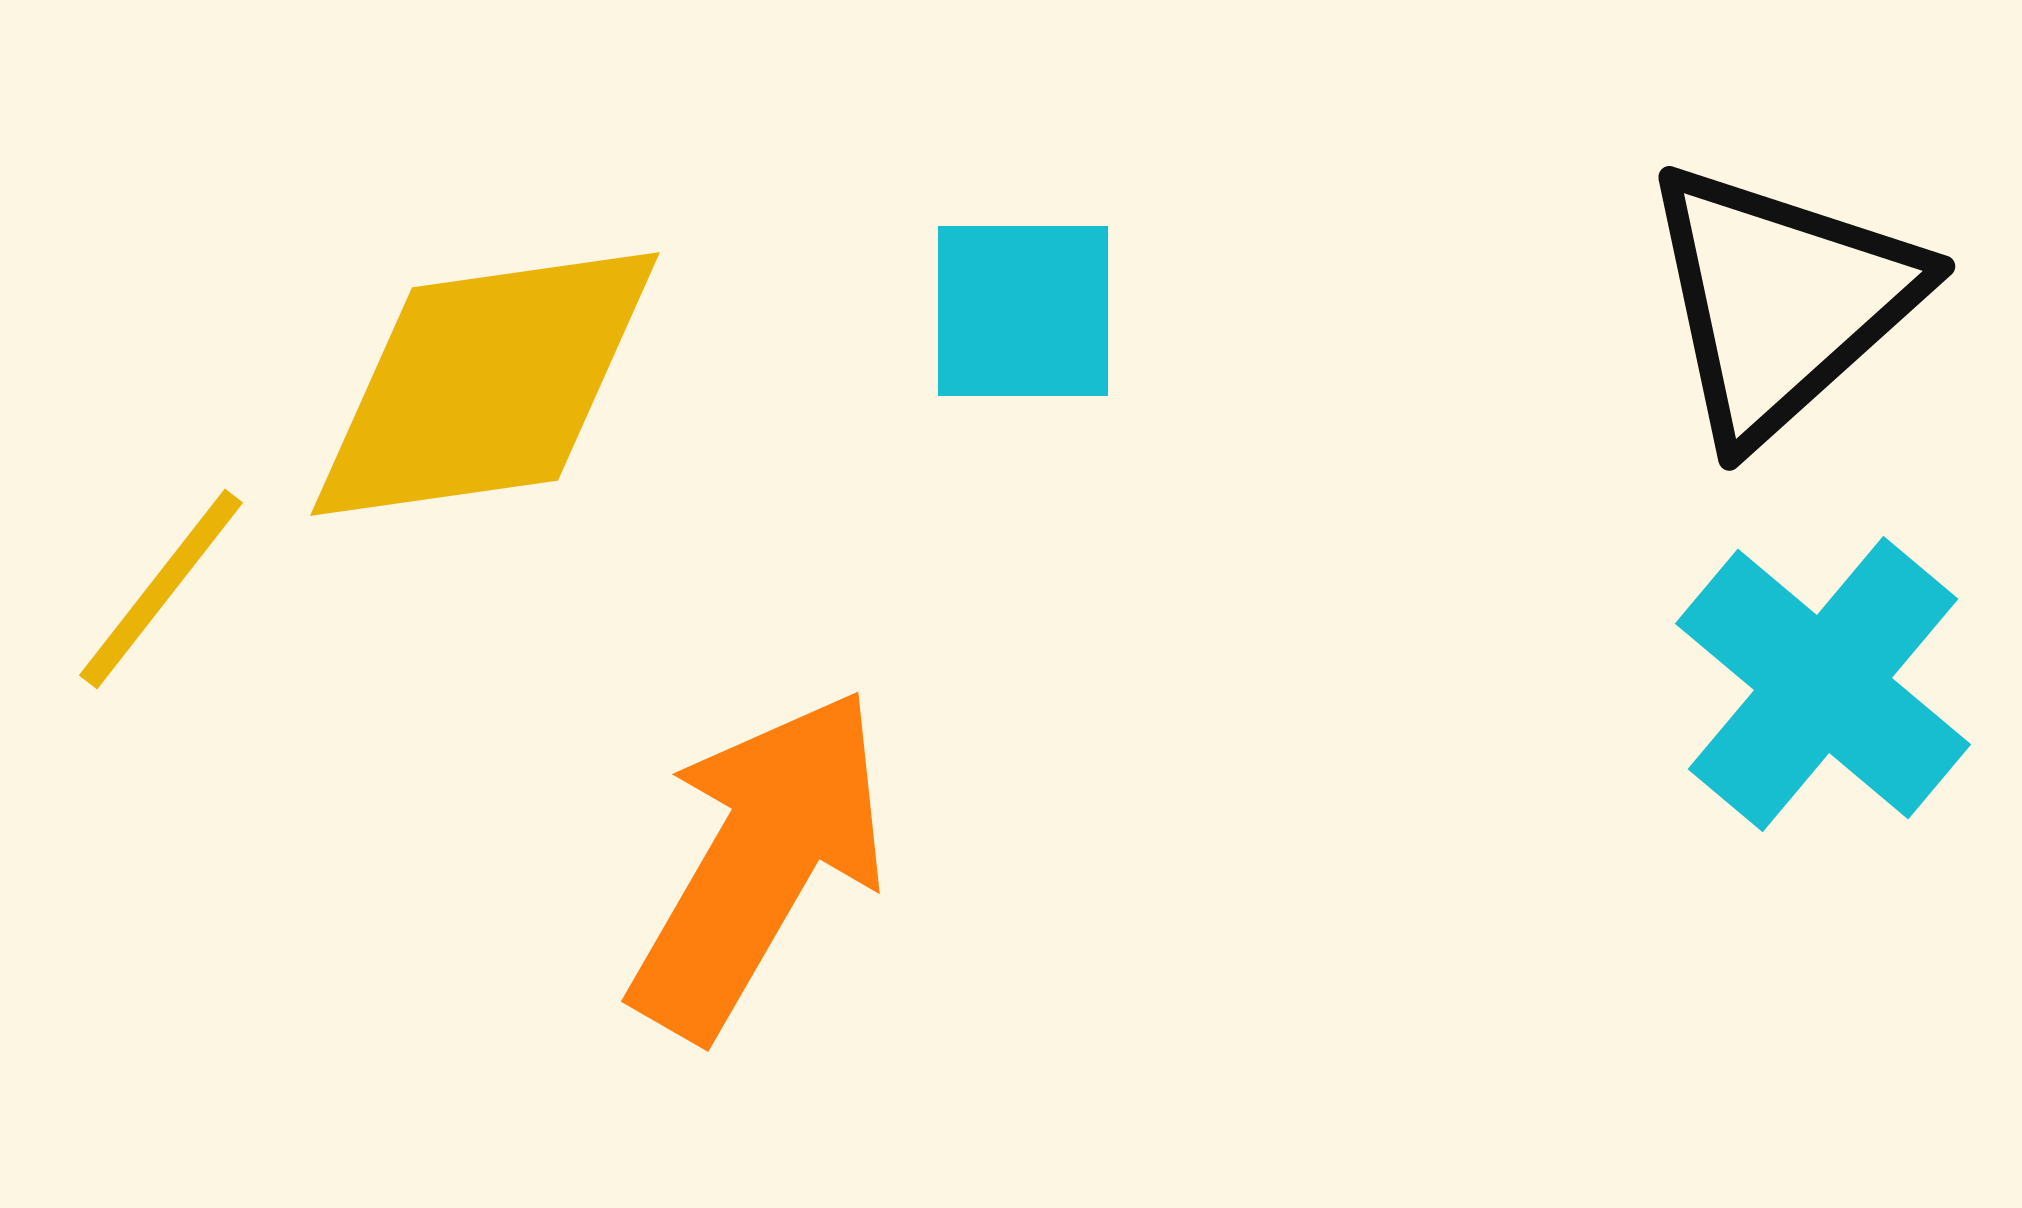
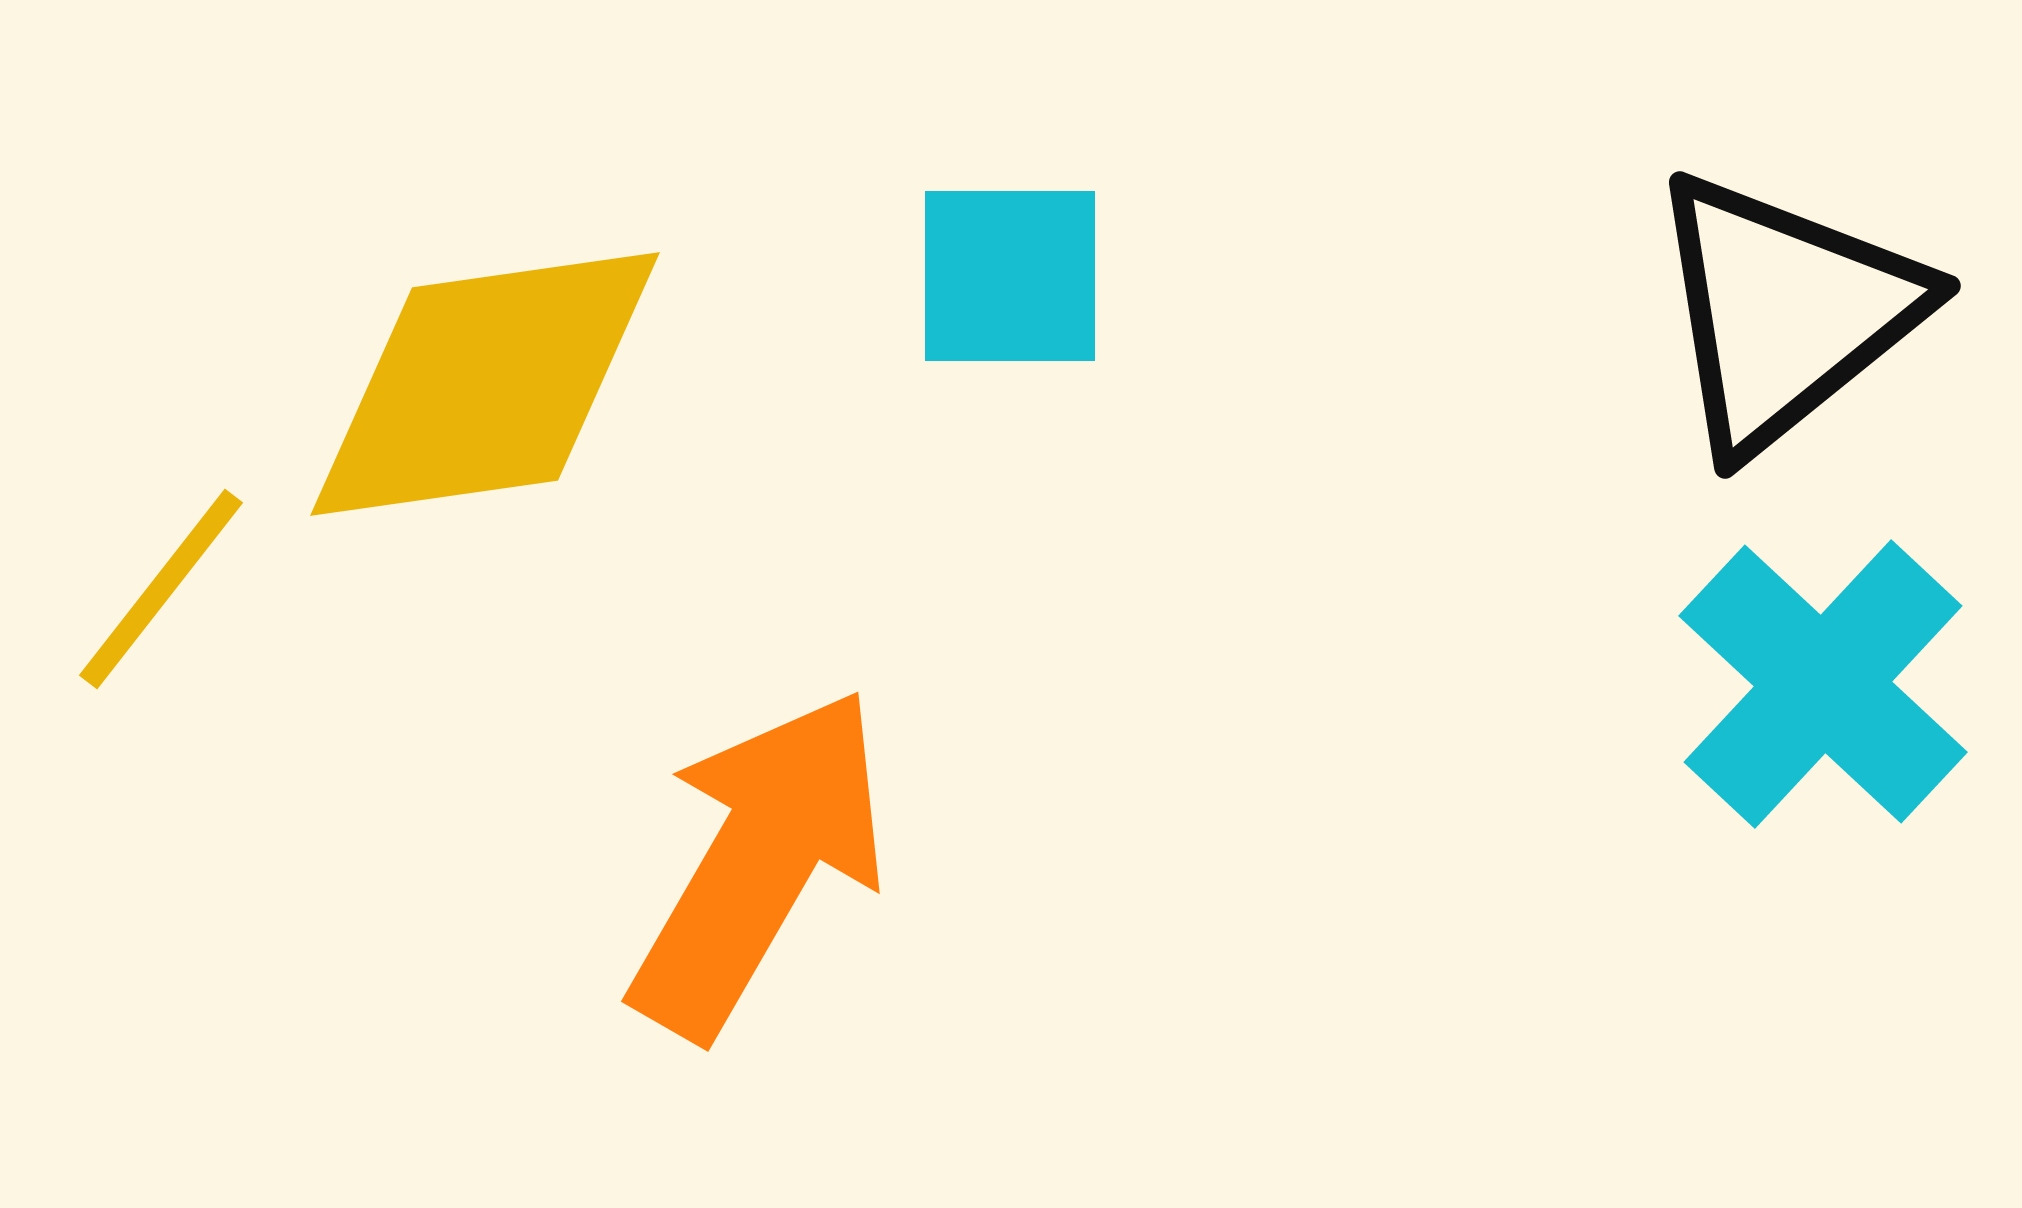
black triangle: moved 4 px right, 11 px down; rotated 3 degrees clockwise
cyan square: moved 13 px left, 35 px up
cyan cross: rotated 3 degrees clockwise
